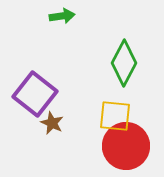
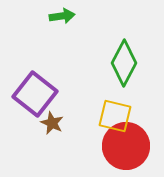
yellow square: rotated 8 degrees clockwise
